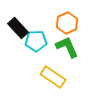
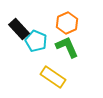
black rectangle: moved 1 px right, 1 px down
cyan pentagon: rotated 25 degrees clockwise
